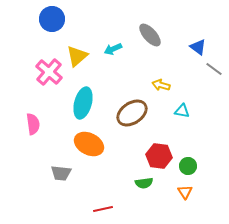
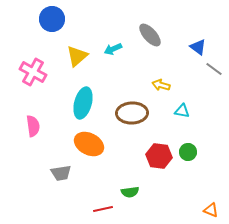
pink cross: moved 16 px left; rotated 12 degrees counterclockwise
brown ellipse: rotated 32 degrees clockwise
pink semicircle: moved 2 px down
green circle: moved 14 px up
gray trapezoid: rotated 15 degrees counterclockwise
green semicircle: moved 14 px left, 9 px down
orange triangle: moved 26 px right, 18 px down; rotated 35 degrees counterclockwise
